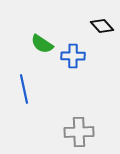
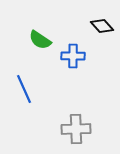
green semicircle: moved 2 px left, 4 px up
blue line: rotated 12 degrees counterclockwise
gray cross: moved 3 px left, 3 px up
